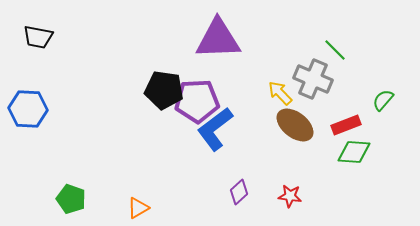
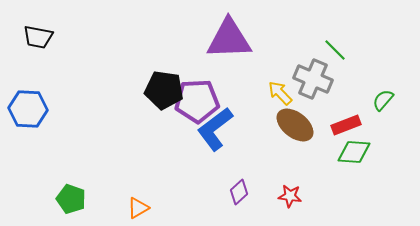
purple triangle: moved 11 px right
